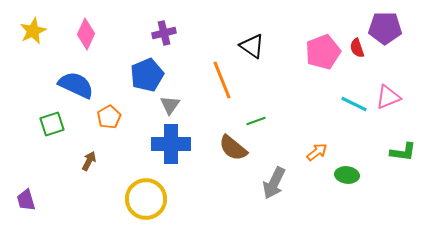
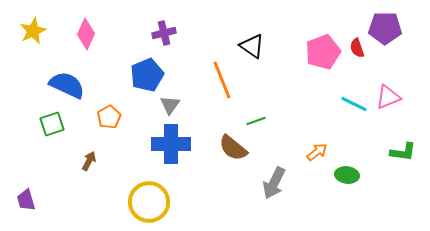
blue semicircle: moved 9 px left
yellow circle: moved 3 px right, 3 px down
